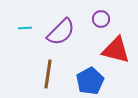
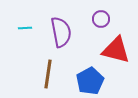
purple semicircle: rotated 56 degrees counterclockwise
